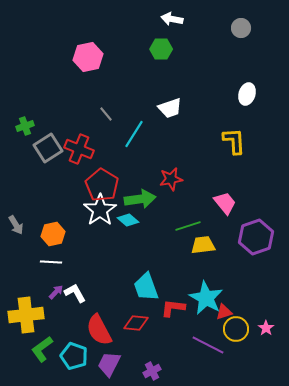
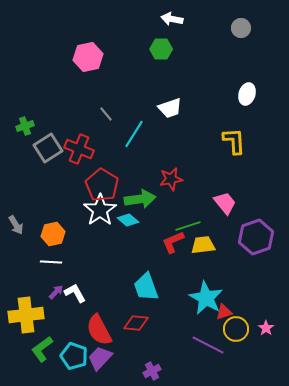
red L-shape: moved 66 px up; rotated 30 degrees counterclockwise
purple trapezoid: moved 9 px left, 6 px up; rotated 16 degrees clockwise
